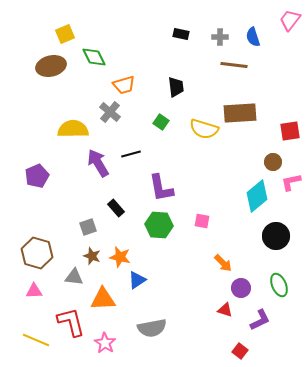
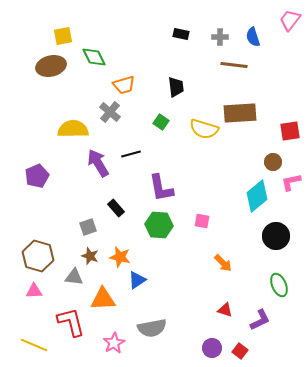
yellow square at (65, 34): moved 2 px left, 2 px down; rotated 12 degrees clockwise
brown hexagon at (37, 253): moved 1 px right, 3 px down
brown star at (92, 256): moved 2 px left
purple circle at (241, 288): moved 29 px left, 60 px down
yellow line at (36, 340): moved 2 px left, 5 px down
pink star at (105, 343): moved 9 px right; rotated 10 degrees clockwise
